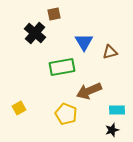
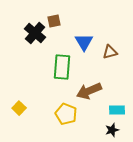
brown square: moved 7 px down
green rectangle: rotated 75 degrees counterclockwise
yellow square: rotated 16 degrees counterclockwise
